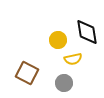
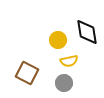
yellow semicircle: moved 4 px left, 2 px down
